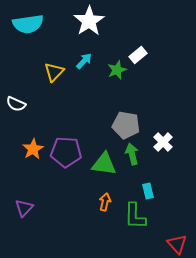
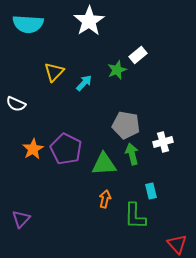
cyan semicircle: rotated 12 degrees clockwise
cyan arrow: moved 22 px down
white cross: rotated 30 degrees clockwise
purple pentagon: moved 3 px up; rotated 24 degrees clockwise
green triangle: rotated 12 degrees counterclockwise
cyan rectangle: moved 3 px right
orange arrow: moved 3 px up
purple triangle: moved 3 px left, 11 px down
